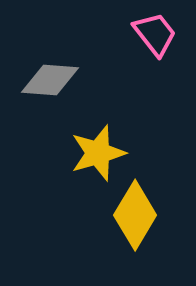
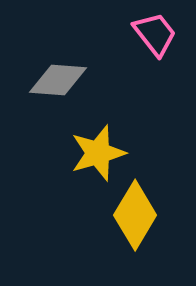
gray diamond: moved 8 px right
